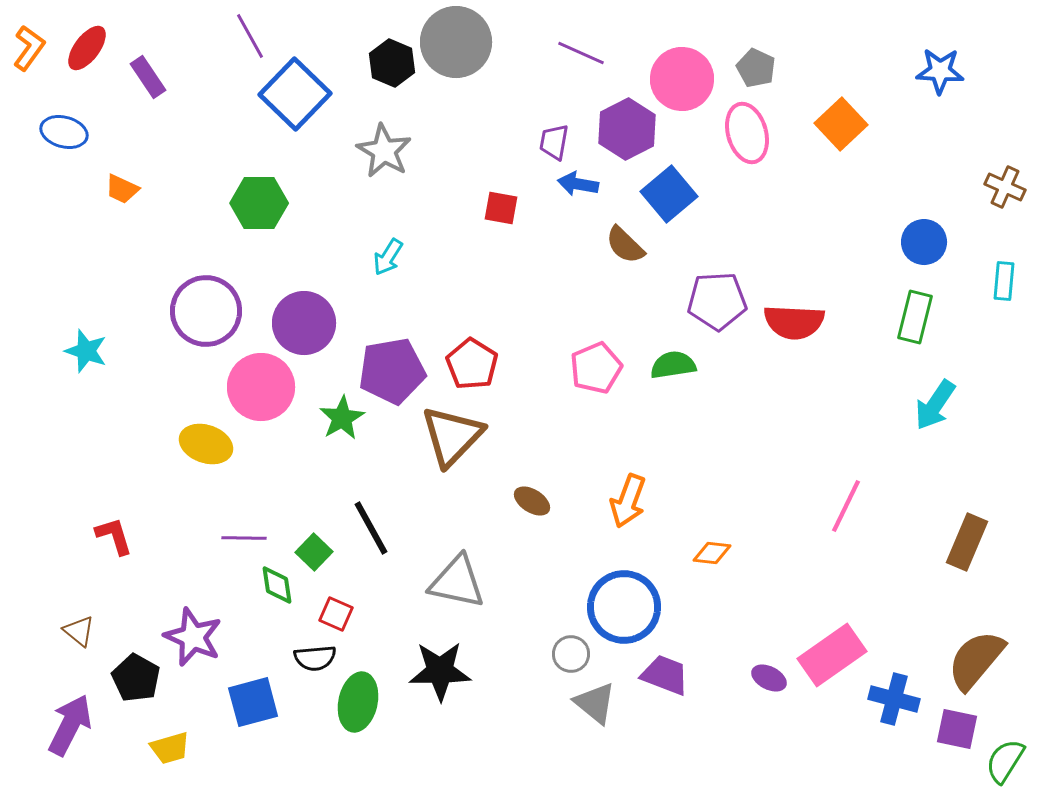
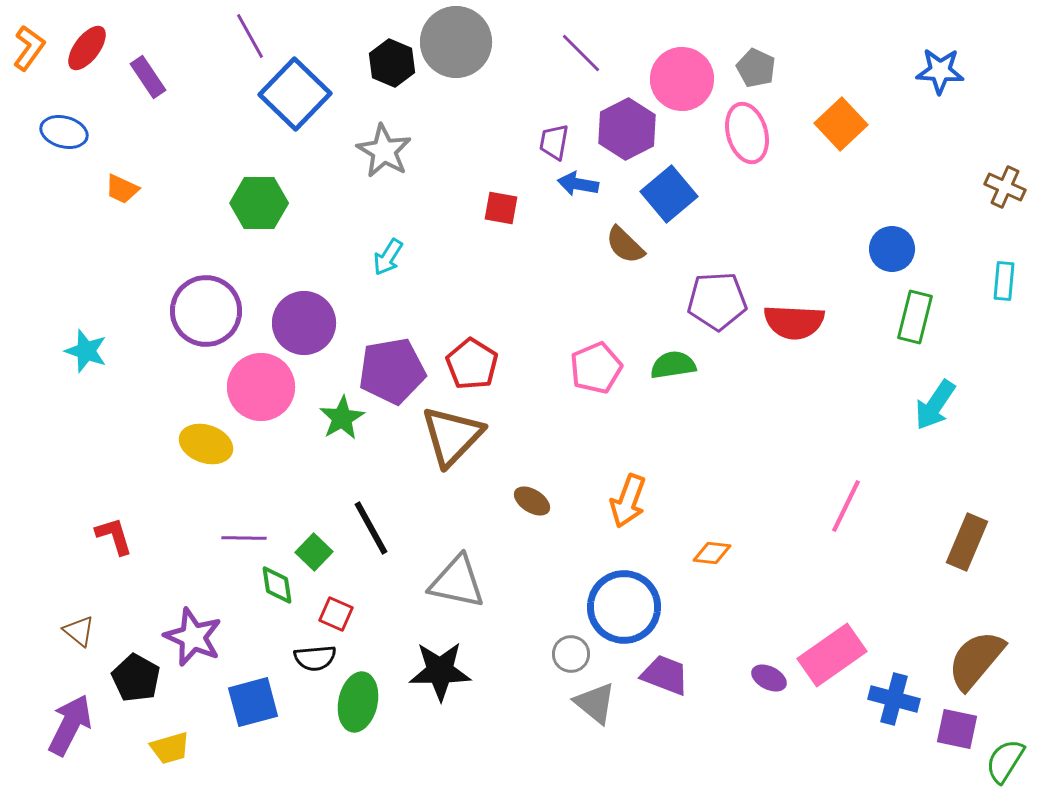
purple line at (581, 53): rotated 21 degrees clockwise
blue circle at (924, 242): moved 32 px left, 7 px down
